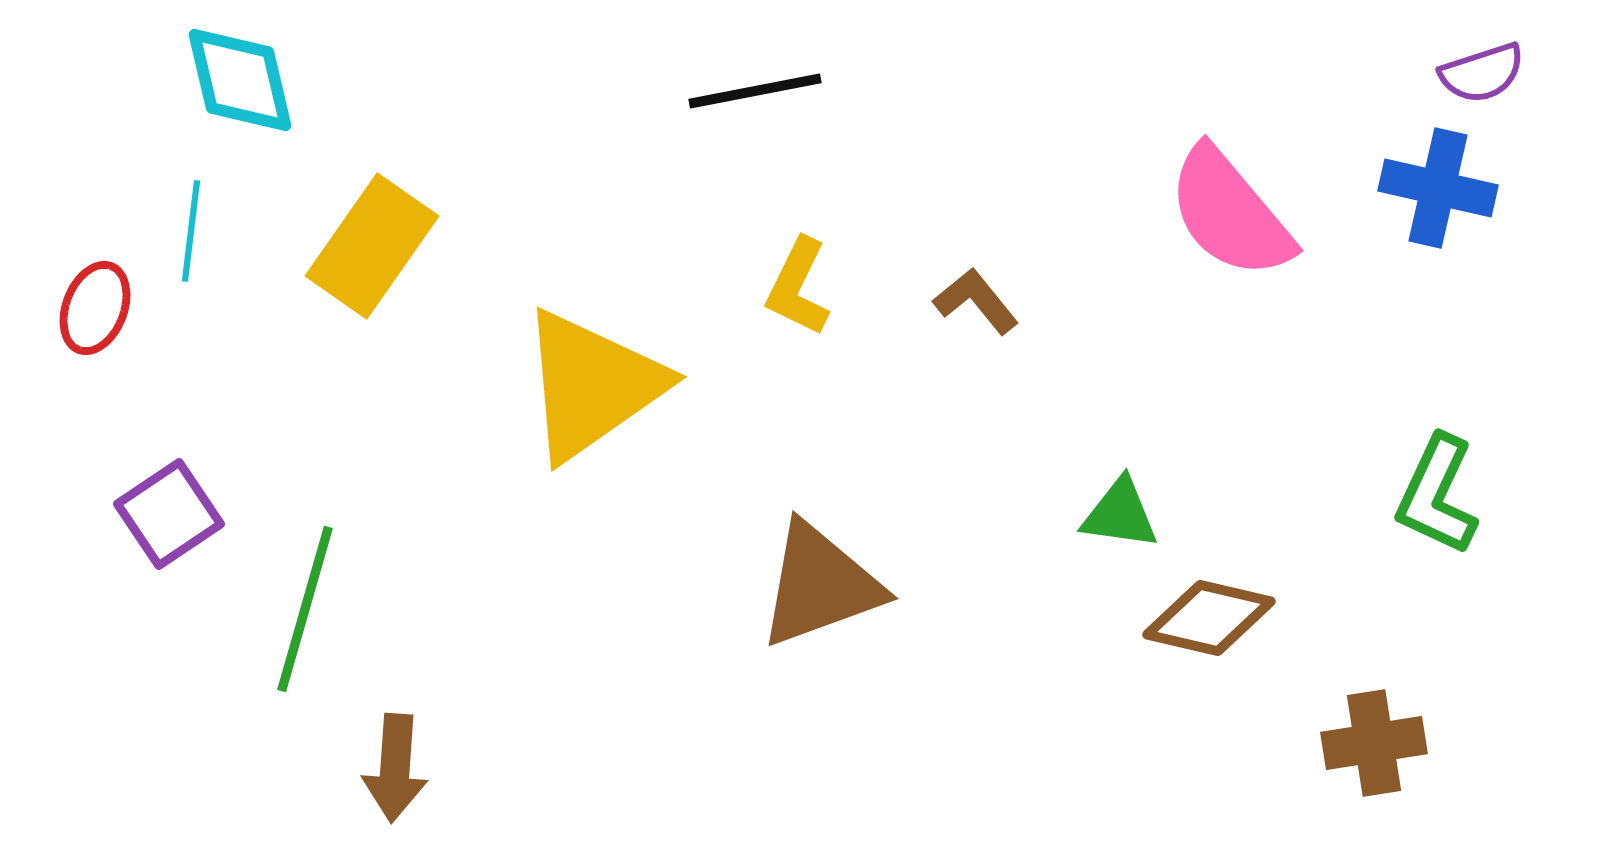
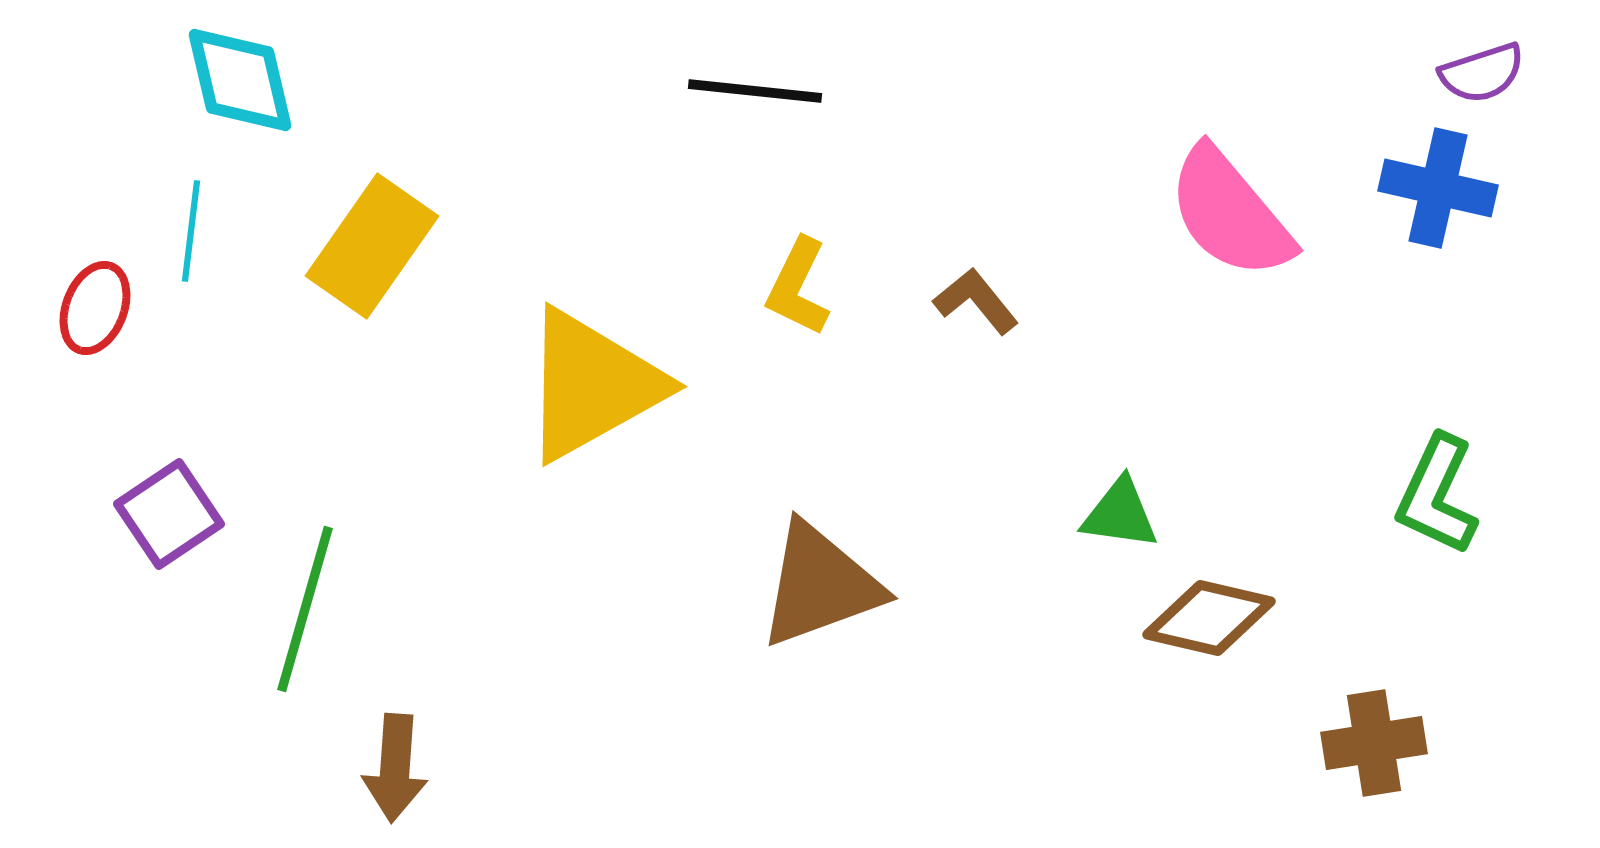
black line: rotated 17 degrees clockwise
yellow triangle: rotated 6 degrees clockwise
